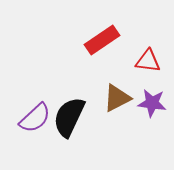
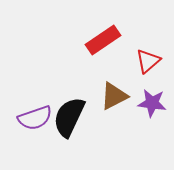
red rectangle: moved 1 px right
red triangle: rotated 48 degrees counterclockwise
brown triangle: moved 3 px left, 2 px up
purple semicircle: rotated 24 degrees clockwise
